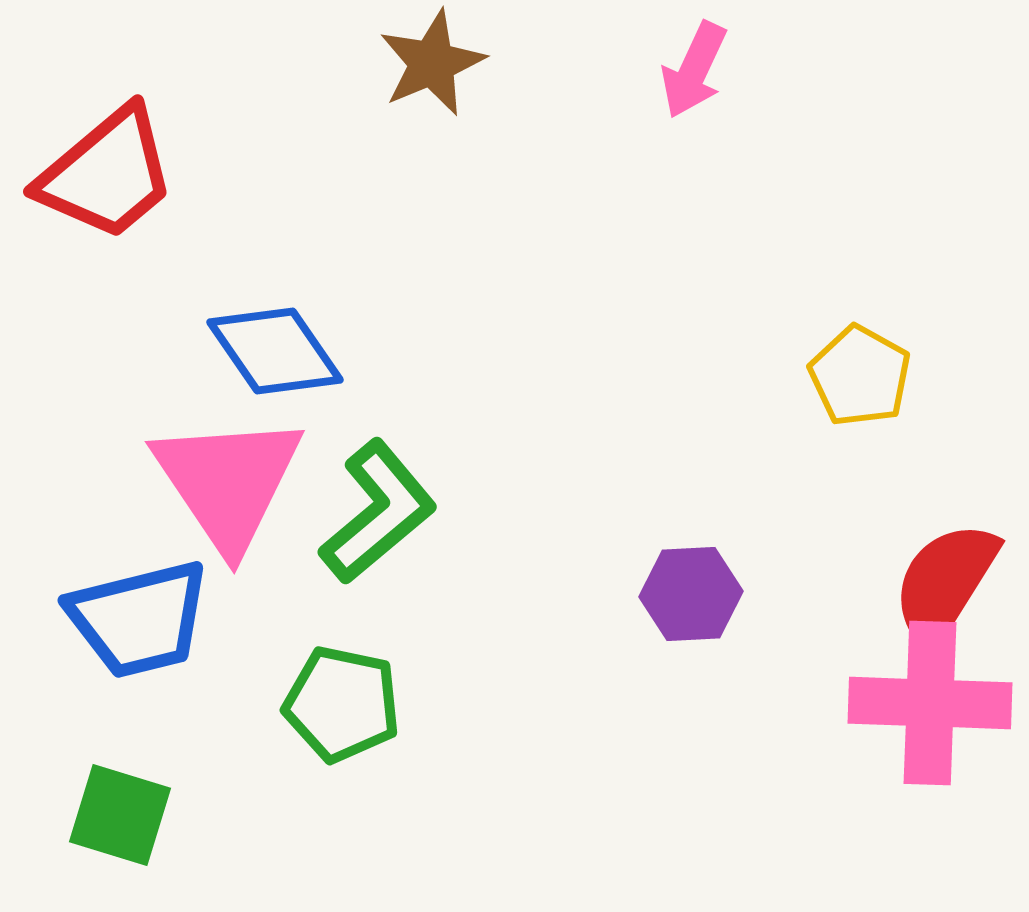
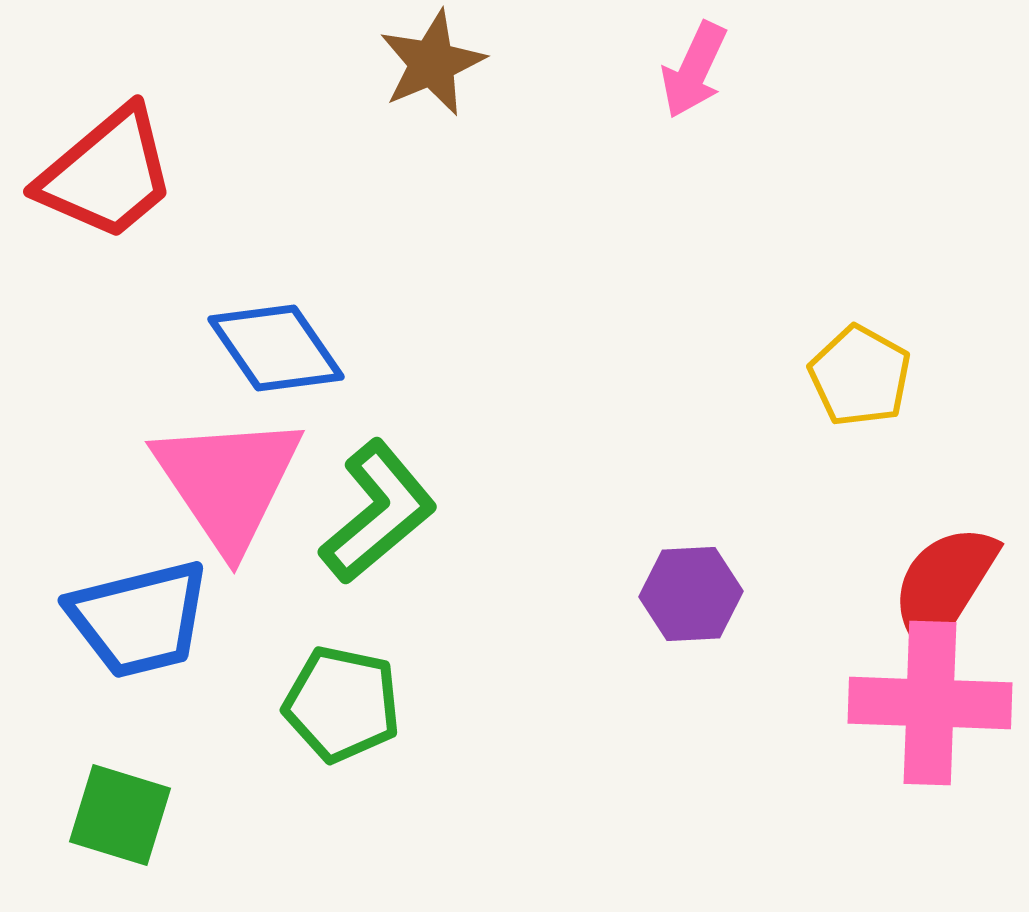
blue diamond: moved 1 px right, 3 px up
red semicircle: moved 1 px left, 3 px down
